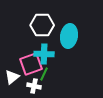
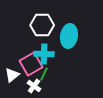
pink square: rotated 10 degrees counterclockwise
white triangle: moved 2 px up
white cross: rotated 24 degrees clockwise
